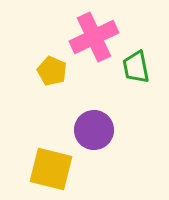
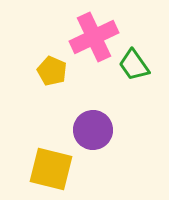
green trapezoid: moved 2 px left, 2 px up; rotated 24 degrees counterclockwise
purple circle: moved 1 px left
